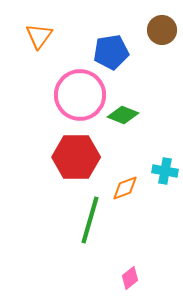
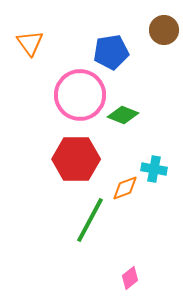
brown circle: moved 2 px right
orange triangle: moved 9 px left, 7 px down; rotated 12 degrees counterclockwise
red hexagon: moved 2 px down
cyan cross: moved 11 px left, 2 px up
green line: rotated 12 degrees clockwise
